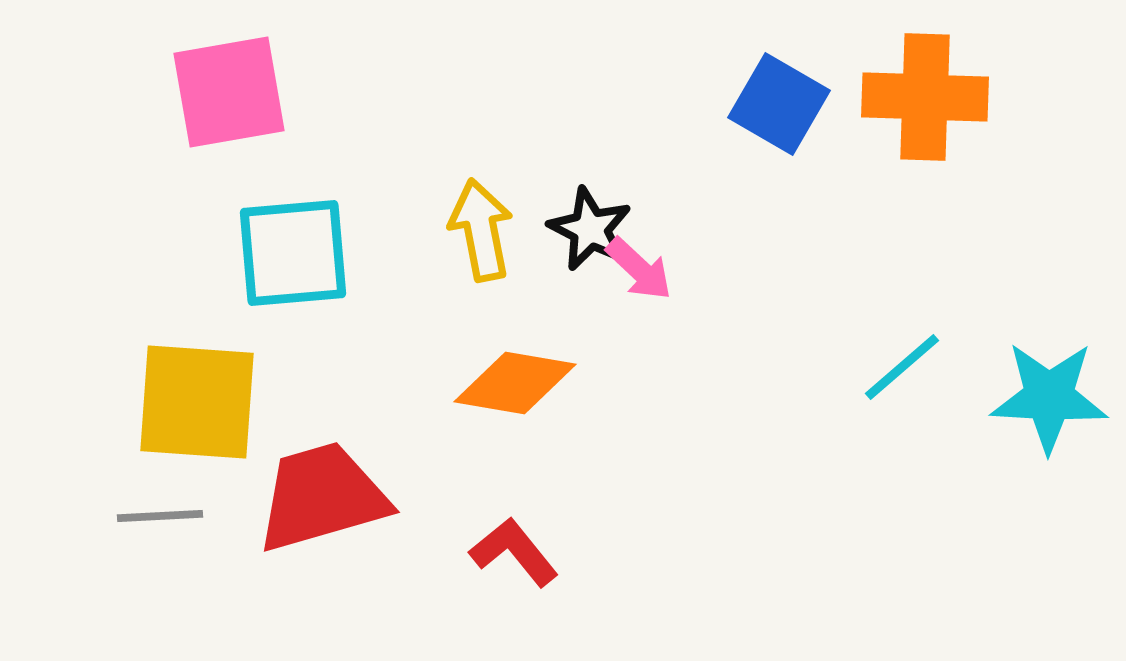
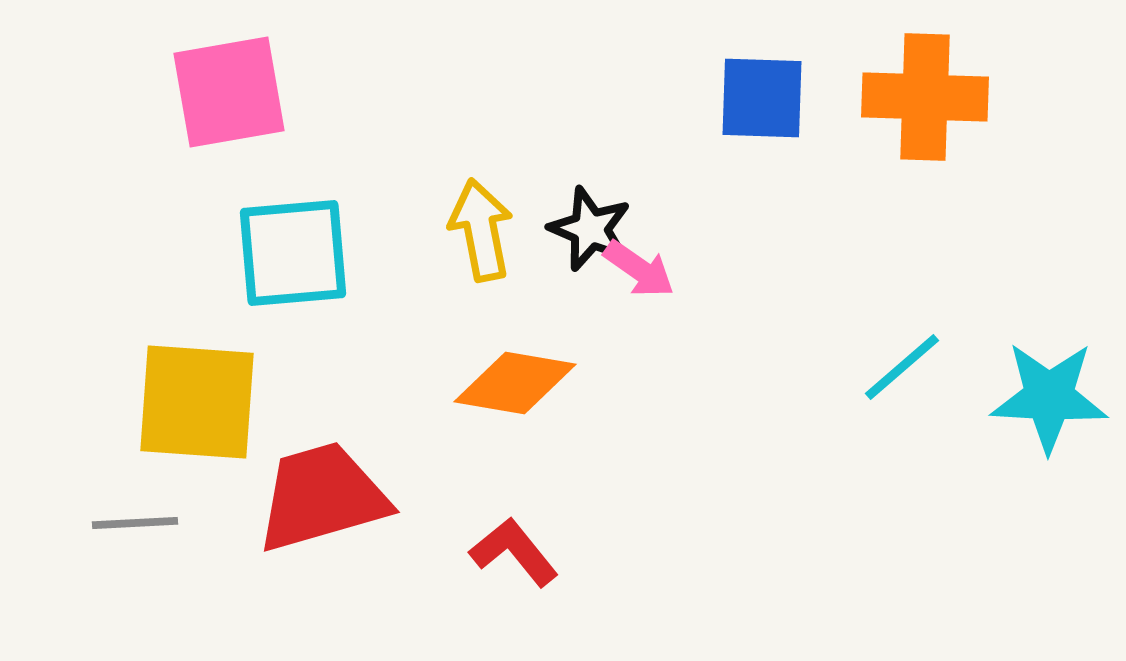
blue square: moved 17 px left, 6 px up; rotated 28 degrees counterclockwise
black star: rotated 4 degrees counterclockwise
pink arrow: rotated 8 degrees counterclockwise
gray line: moved 25 px left, 7 px down
